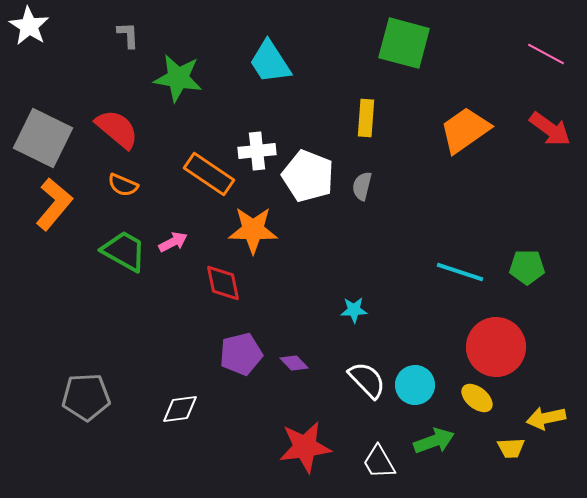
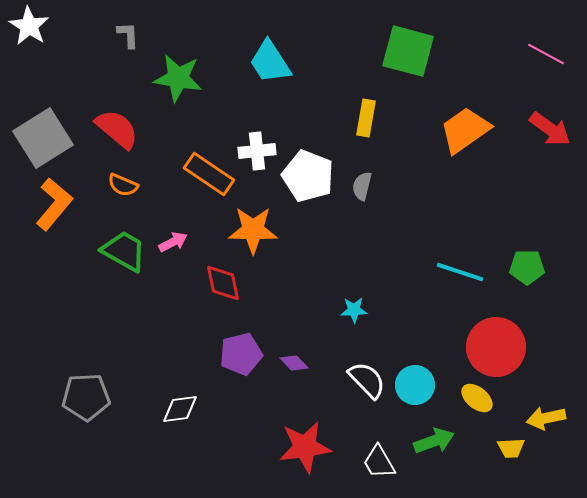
green square: moved 4 px right, 8 px down
yellow rectangle: rotated 6 degrees clockwise
gray square: rotated 32 degrees clockwise
